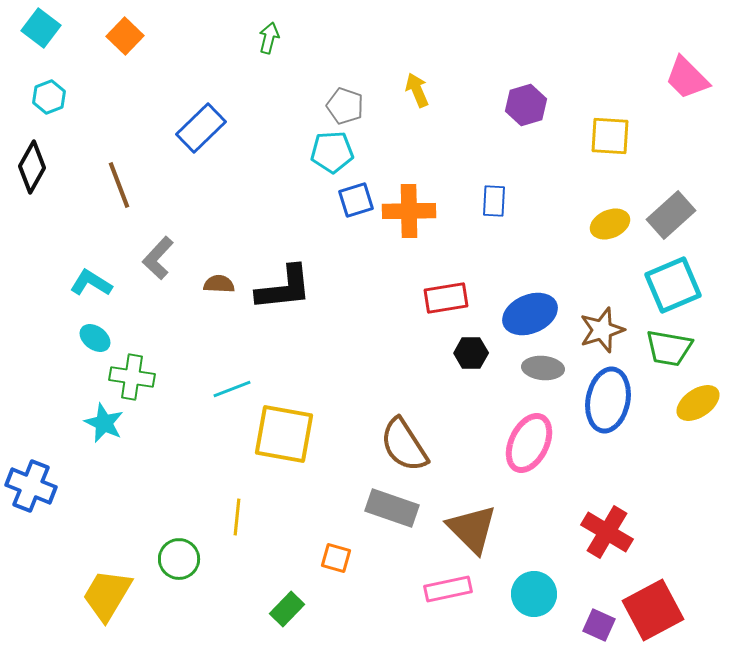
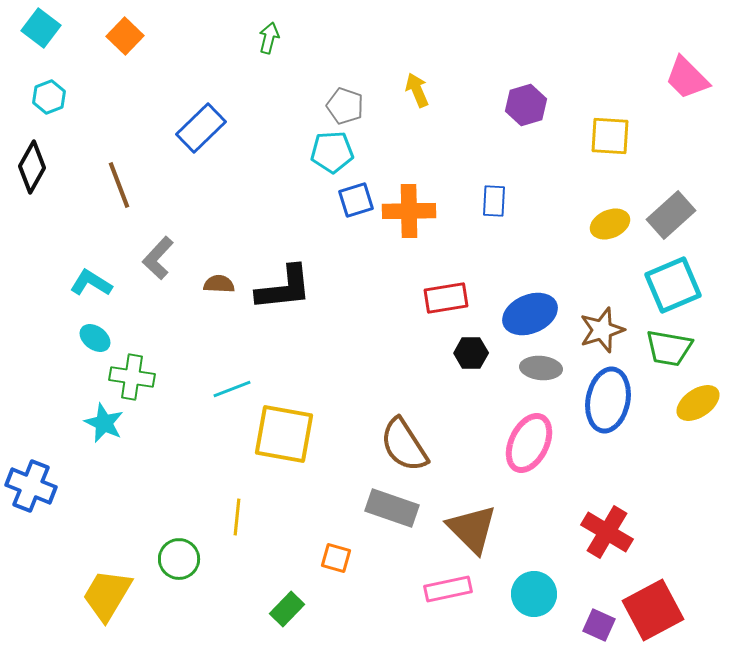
gray ellipse at (543, 368): moved 2 px left
